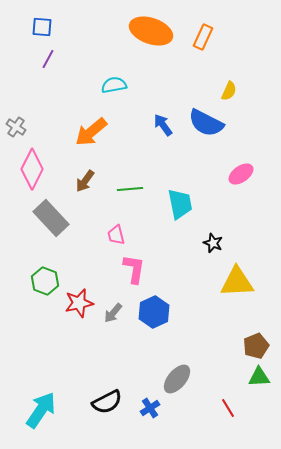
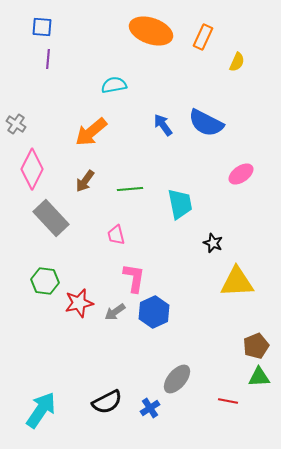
purple line: rotated 24 degrees counterclockwise
yellow semicircle: moved 8 px right, 29 px up
gray cross: moved 3 px up
pink L-shape: moved 9 px down
green hexagon: rotated 12 degrees counterclockwise
gray arrow: moved 2 px right, 1 px up; rotated 15 degrees clockwise
red line: moved 7 px up; rotated 48 degrees counterclockwise
